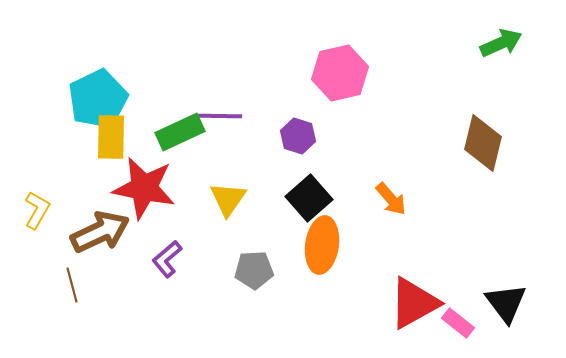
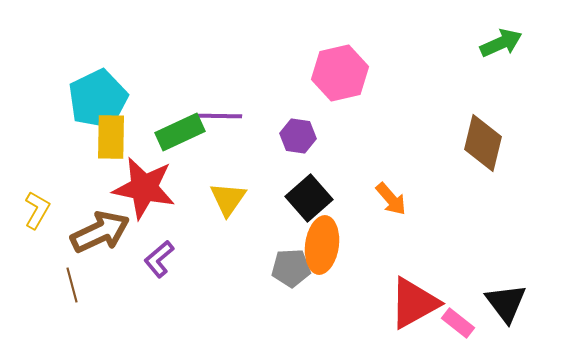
purple hexagon: rotated 8 degrees counterclockwise
purple L-shape: moved 8 px left
gray pentagon: moved 37 px right, 2 px up
